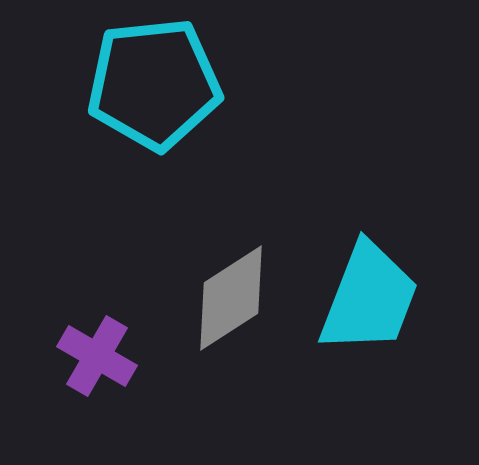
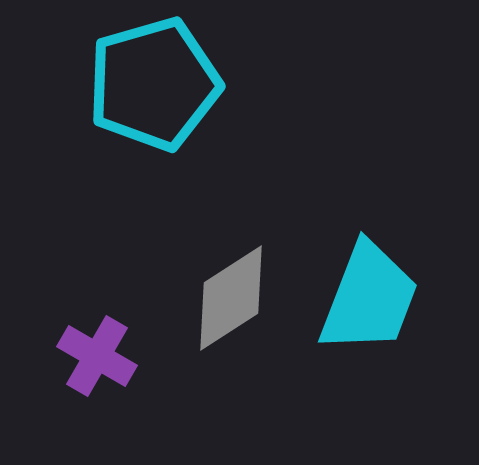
cyan pentagon: rotated 10 degrees counterclockwise
